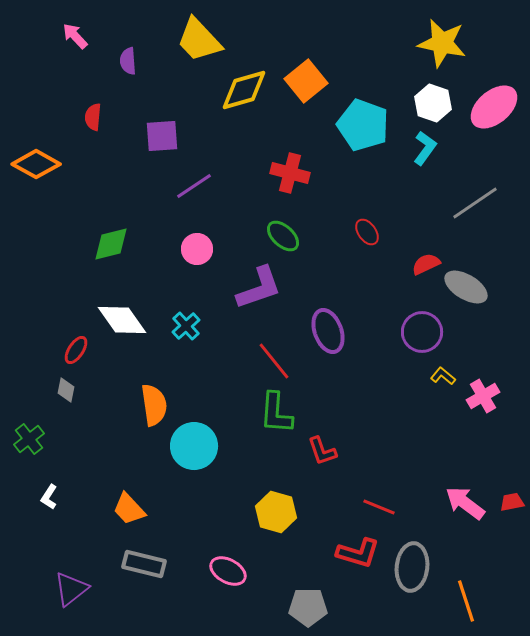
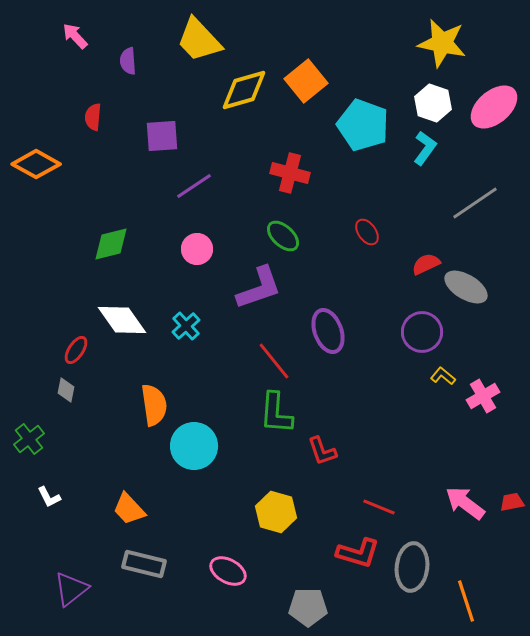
white L-shape at (49, 497): rotated 60 degrees counterclockwise
